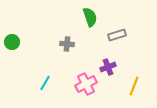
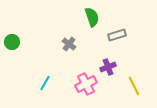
green semicircle: moved 2 px right
gray cross: moved 2 px right; rotated 32 degrees clockwise
yellow line: rotated 48 degrees counterclockwise
